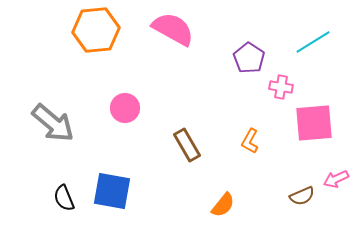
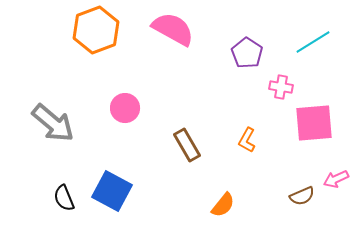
orange hexagon: rotated 15 degrees counterclockwise
purple pentagon: moved 2 px left, 5 px up
orange L-shape: moved 3 px left, 1 px up
blue square: rotated 18 degrees clockwise
